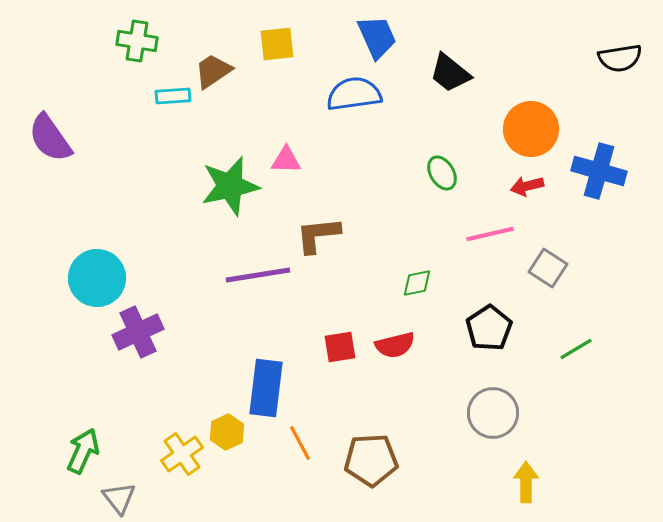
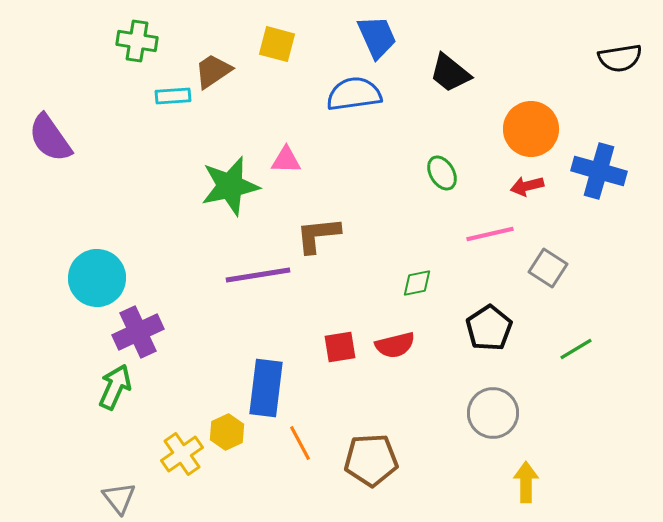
yellow square: rotated 21 degrees clockwise
green arrow: moved 32 px right, 64 px up
